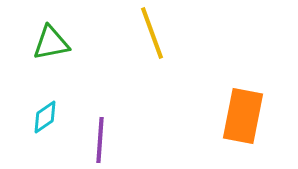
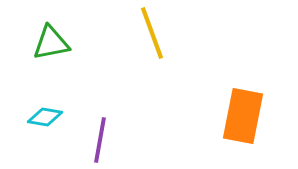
cyan diamond: rotated 44 degrees clockwise
purple line: rotated 6 degrees clockwise
